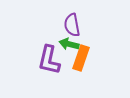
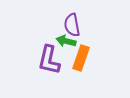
green arrow: moved 3 px left, 3 px up
